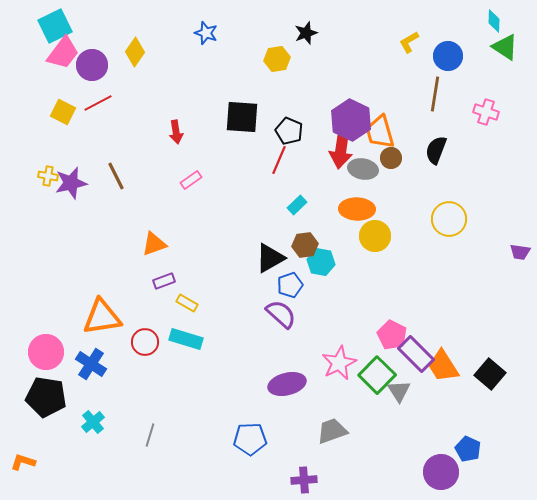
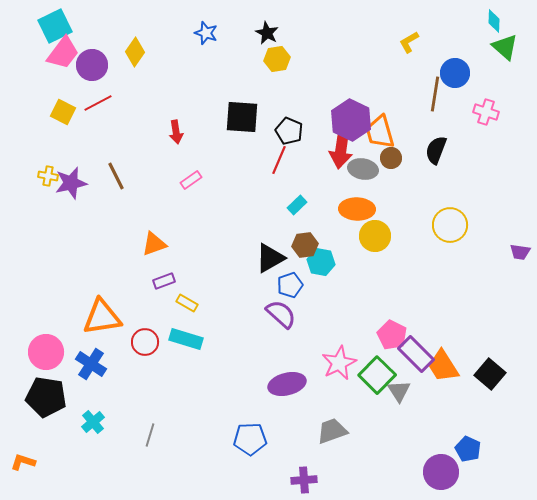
black star at (306, 33): moved 39 px left; rotated 25 degrees counterclockwise
green triangle at (505, 47): rotated 8 degrees clockwise
blue circle at (448, 56): moved 7 px right, 17 px down
yellow circle at (449, 219): moved 1 px right, 6 px down
